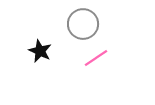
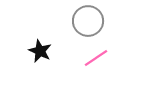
gray circle: moved 5 px right, 3 px up
